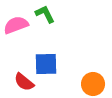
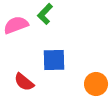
green L-shape: rotated 110 degrees counterclockwise
blue square: moved 8 px right, 4 px up
orange circle: moved 3 px right
